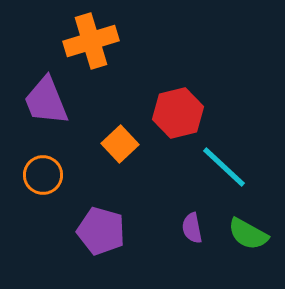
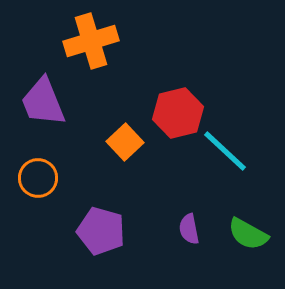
purple trapezoid: moved 3 px left, 1 px down
orange square: moved 5 px right, 2 px up
cyan line: moved 1 px right, 16 px up
orange circle: moved 5 px left, 3 px down
purple semicircle: moved 3 px left, 1 px down
